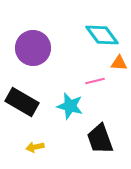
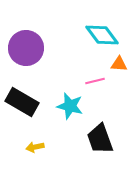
purple circle: moved 7 px left
orange triangle: moved 1 px down
